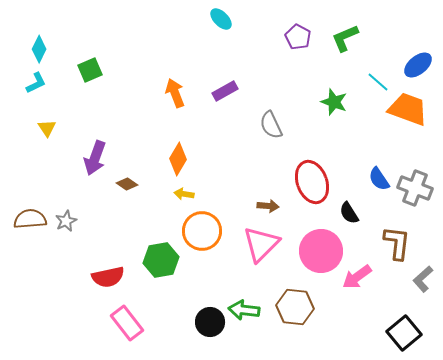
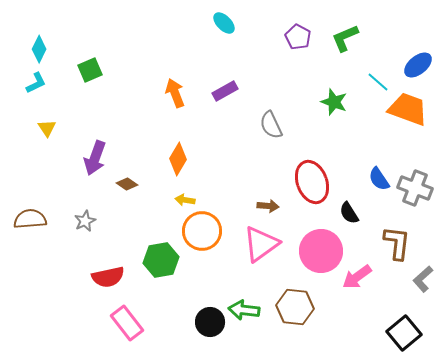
cyan ellipse: moved 3 px right, 4 px down
yellow arrow: moved 1 px right, 6 px down
gray star: moved 19 px right
pink triangle: rotated 9 degrees clockwise
